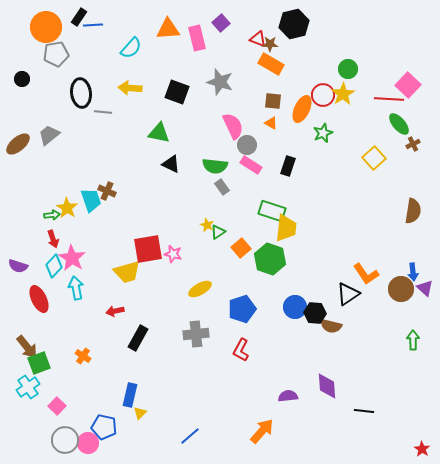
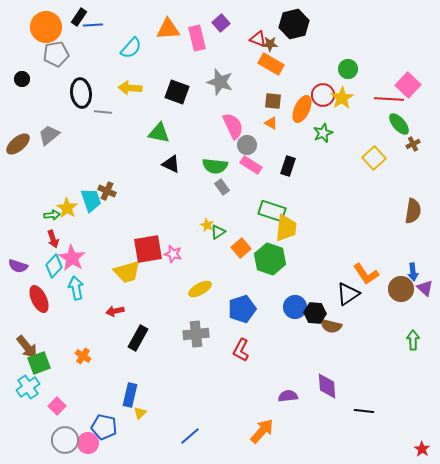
yellow star at (343, 94): moved 1 px left, 4 px down
